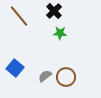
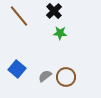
blue square: moved 2 px right, 1 px down
